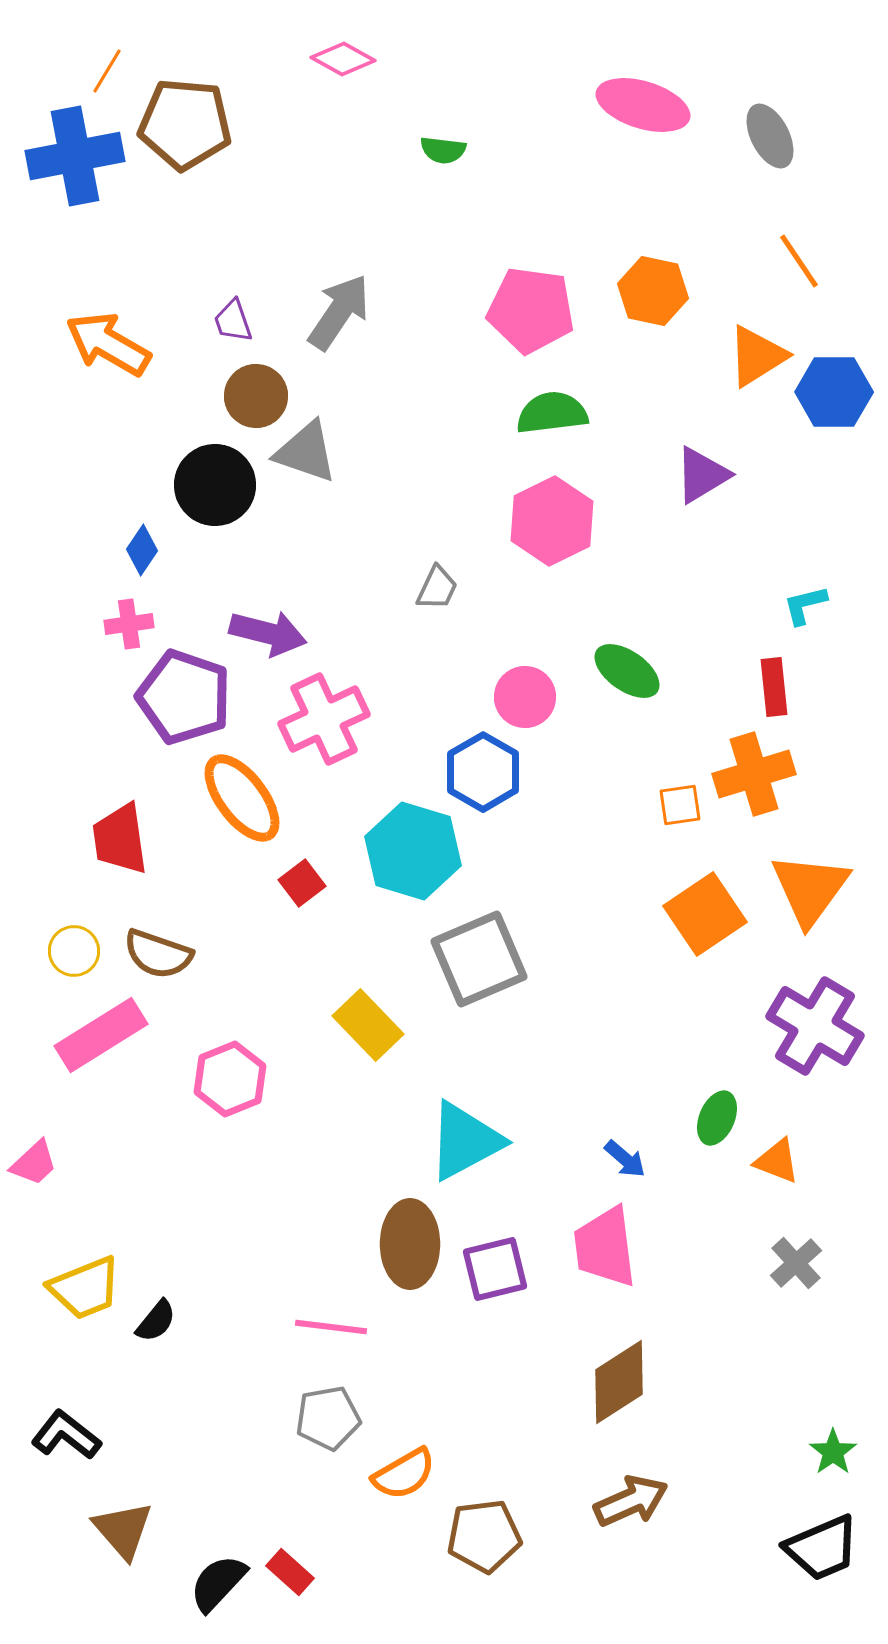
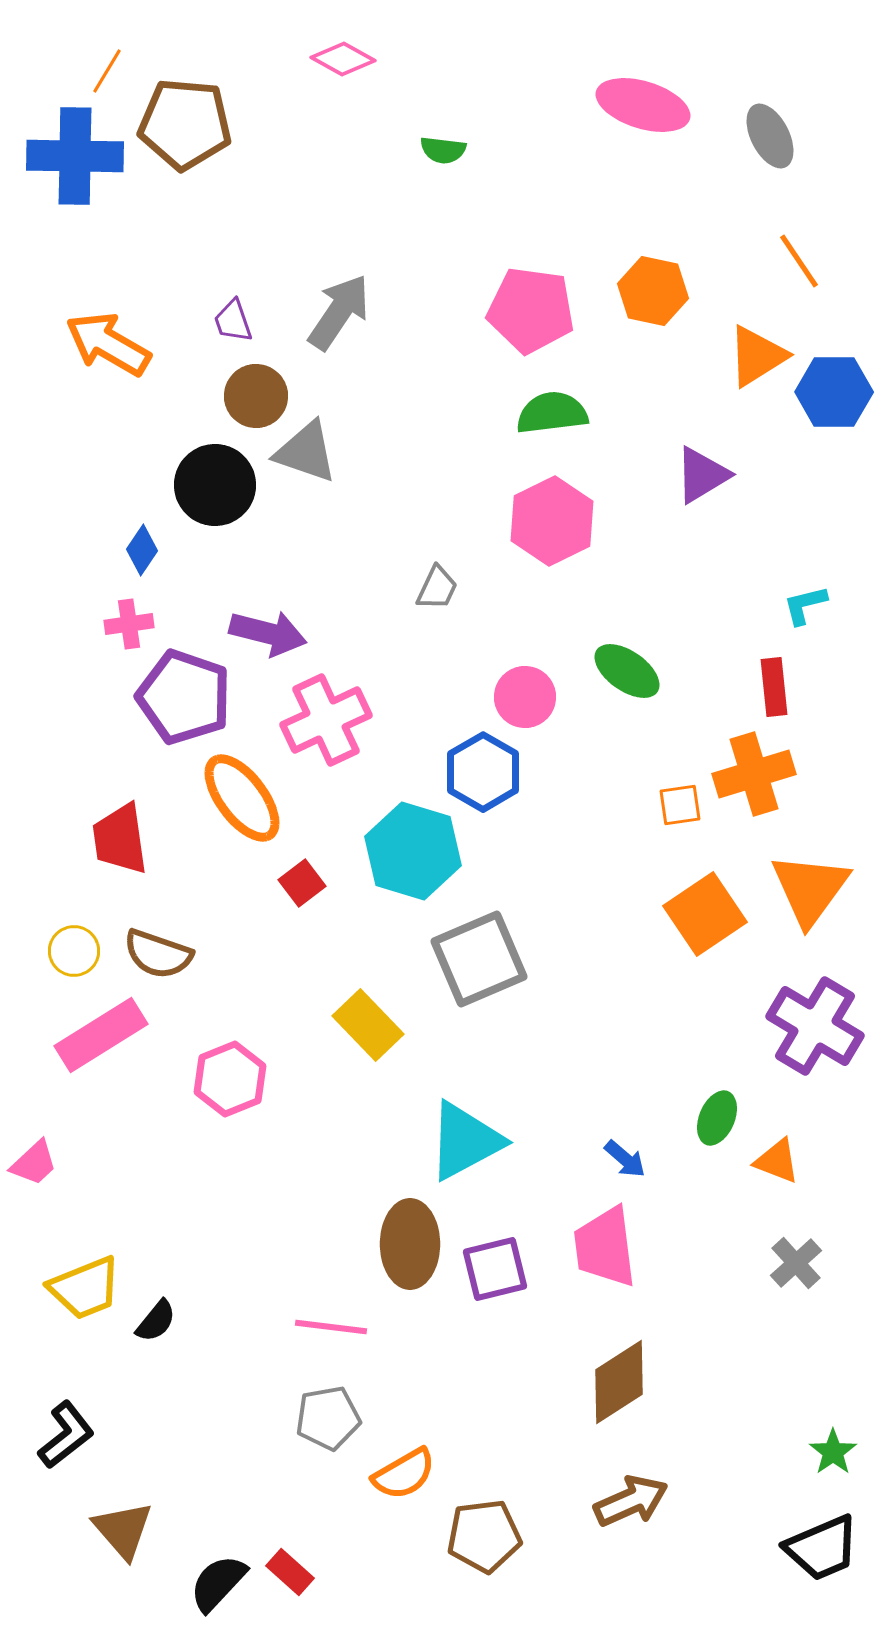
blue cross at (75, 156): rotated 12 degrees clockwise
pink cross at (324, 719): moved 2 px right, 1 px down
black L-shape at (66, 1435): rotated 104 degrees clockwise
